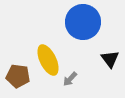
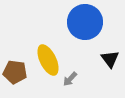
blue circle: moved 2 px right
brown pentagon: moved 3 px left, 4 px up
